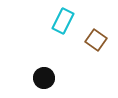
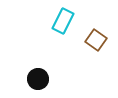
black circle: moved 6 px left, 1 px down
